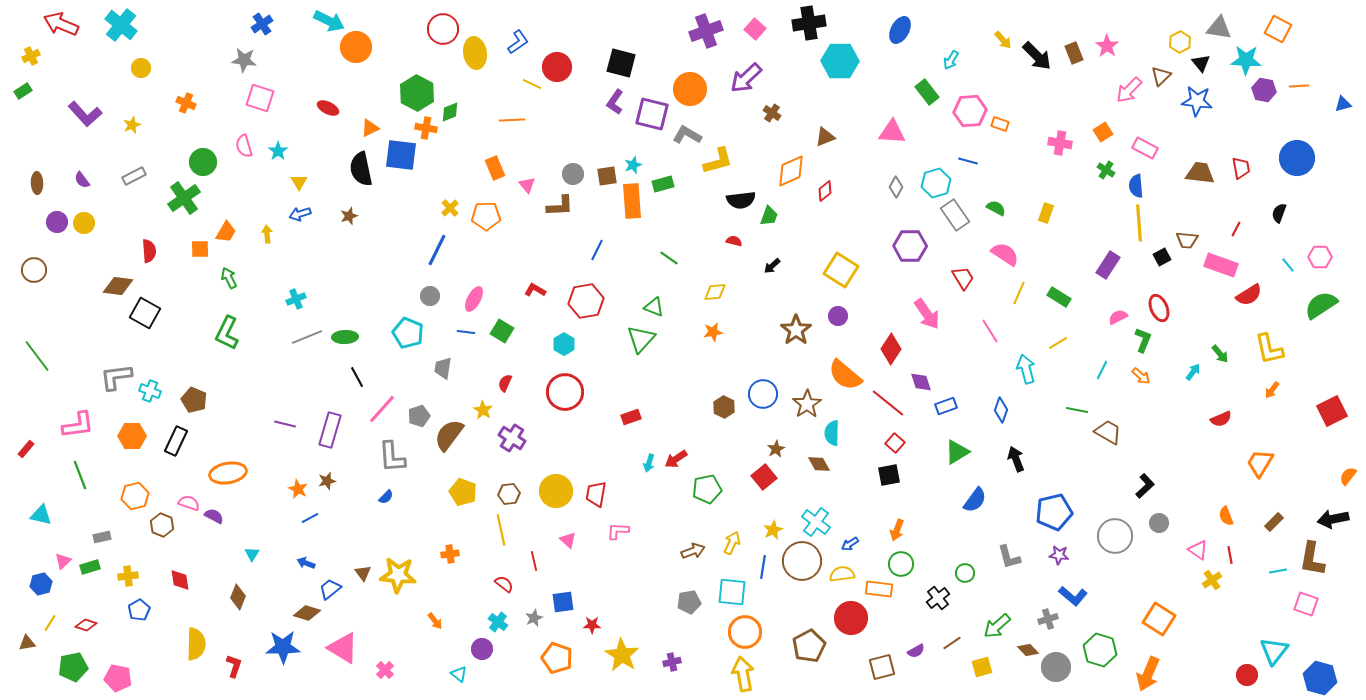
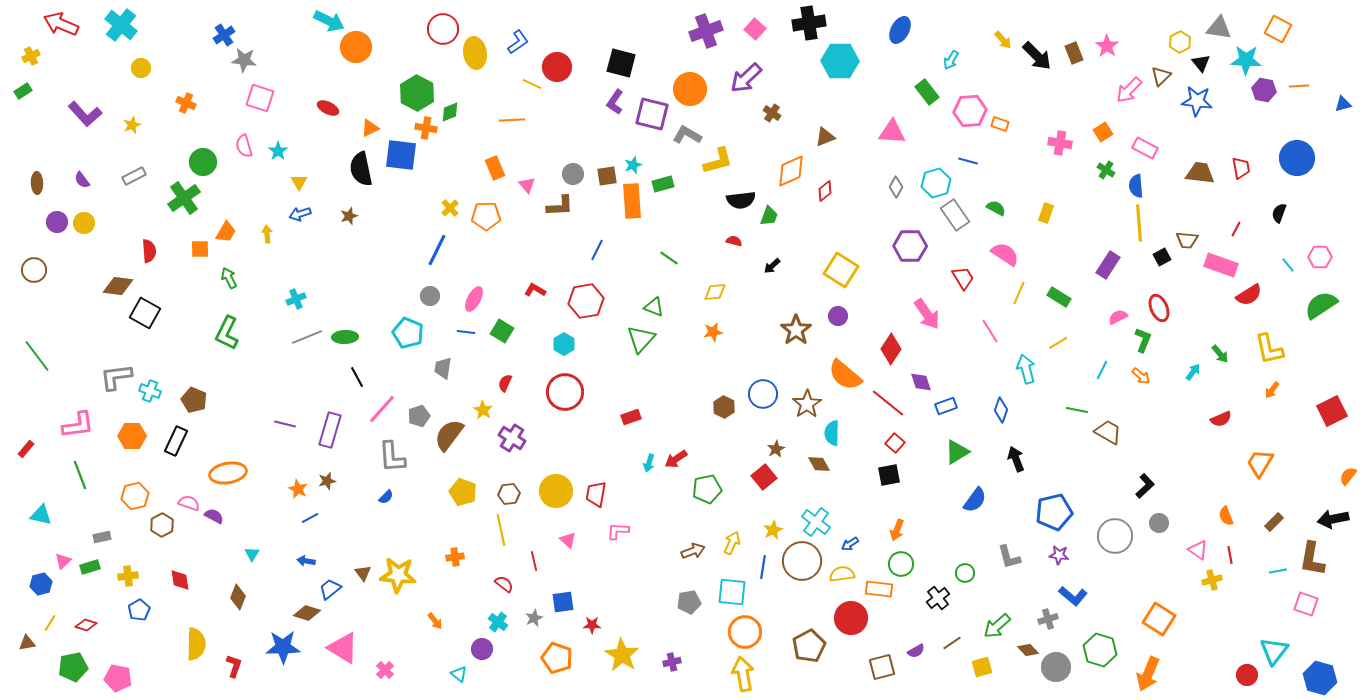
blue cross at (262, 24): moved 38 px left, 11 px down
brown hexagon at (162, 525): rotated 10 degrees clockwise
orange cross at (450, 554): moved 5 px right, 3 px down
blue arrow at (306, 563): moved 2 px up; rotated 12 degrees counterclockwise
yellow cross at (1212, 580): rotated 18 degrees clockwise
